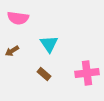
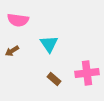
pink semicircle: moved 2 px down
brown rectangle: moved 10 px right, 5 px down
